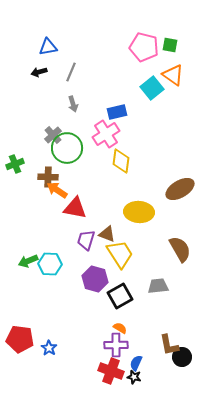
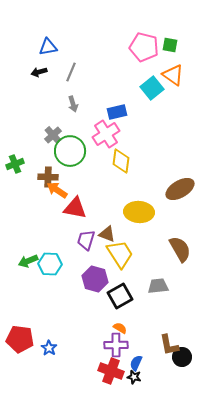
green circle: moved 3 px right, 3 px down
